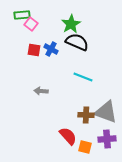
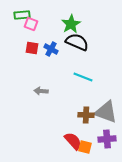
pink square: rotated 16 degrees counterclockwise
red square: moved 2 px left, 2 px up
red semicircle: moved 5 px right, 5 px down
